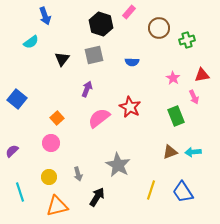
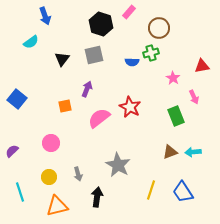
green cross: moved 36 px left, 13 px down
red triangle: moved 9 px up
orange square: moved 8 px right, 12 px up; rotated 32 degrees clockwise
black arrow: rotated 24 degrees counterclockwise
